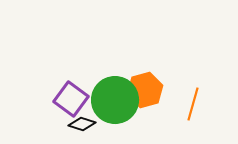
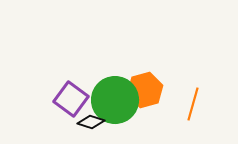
black diamond: moved 9 px right, 2 px up
